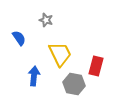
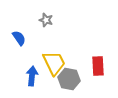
yellow trapezoid: moved 6 px left, 9 px down
red rectangle: moved 2 px right; rotated 18 degrees counterclockwise
blue arrow: moved 2 px left
gray hexagon: moved 5 px left, 5 px up
